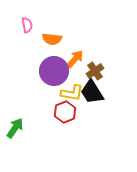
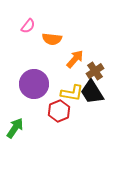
pink semicircle: moved 1 px right, 1 px down; rotated 49 degrees clockwise
purple circle: moved 20 px left, 13 px down
red hexagon: moved 6 px left, 1 px up
